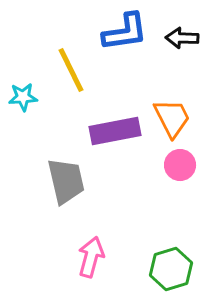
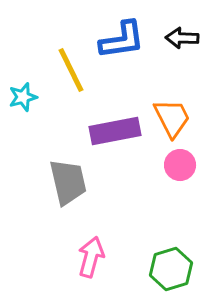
blue L-shape: moved 3 px left, 8 px down
cyan star: rotated 12 degrees counterclockwise
gray trapezoid: moved 2 px right, 1 px down
